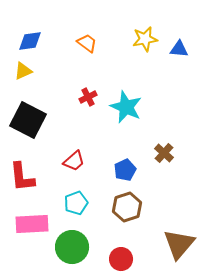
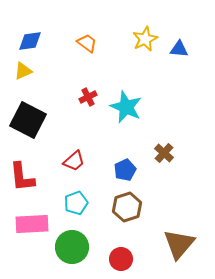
yellow star: rotated 15 degrees counterclockwise
